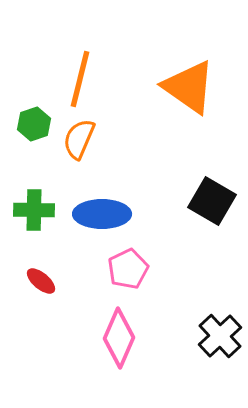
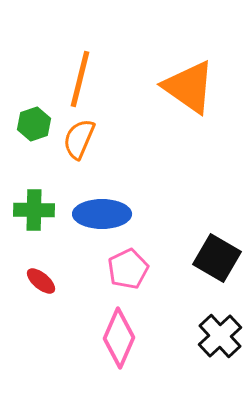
black square: moved 5 px right, 57 px down
